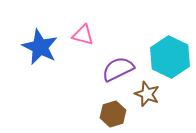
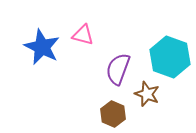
blue star: moved 2 px right
cyan hexagon: rotated 6 degrees counterclockwise
purple semicircle: rotated 44 degrees counterclockwise
brown hexagon: rotated 20 degrees counterclockwise
